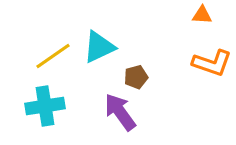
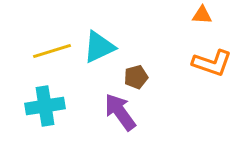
yellow line: moved 1 px left, 5 px up; rotated 18 degrees clockwise
